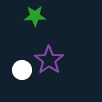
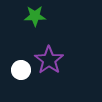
white circle: moved 1 px left
